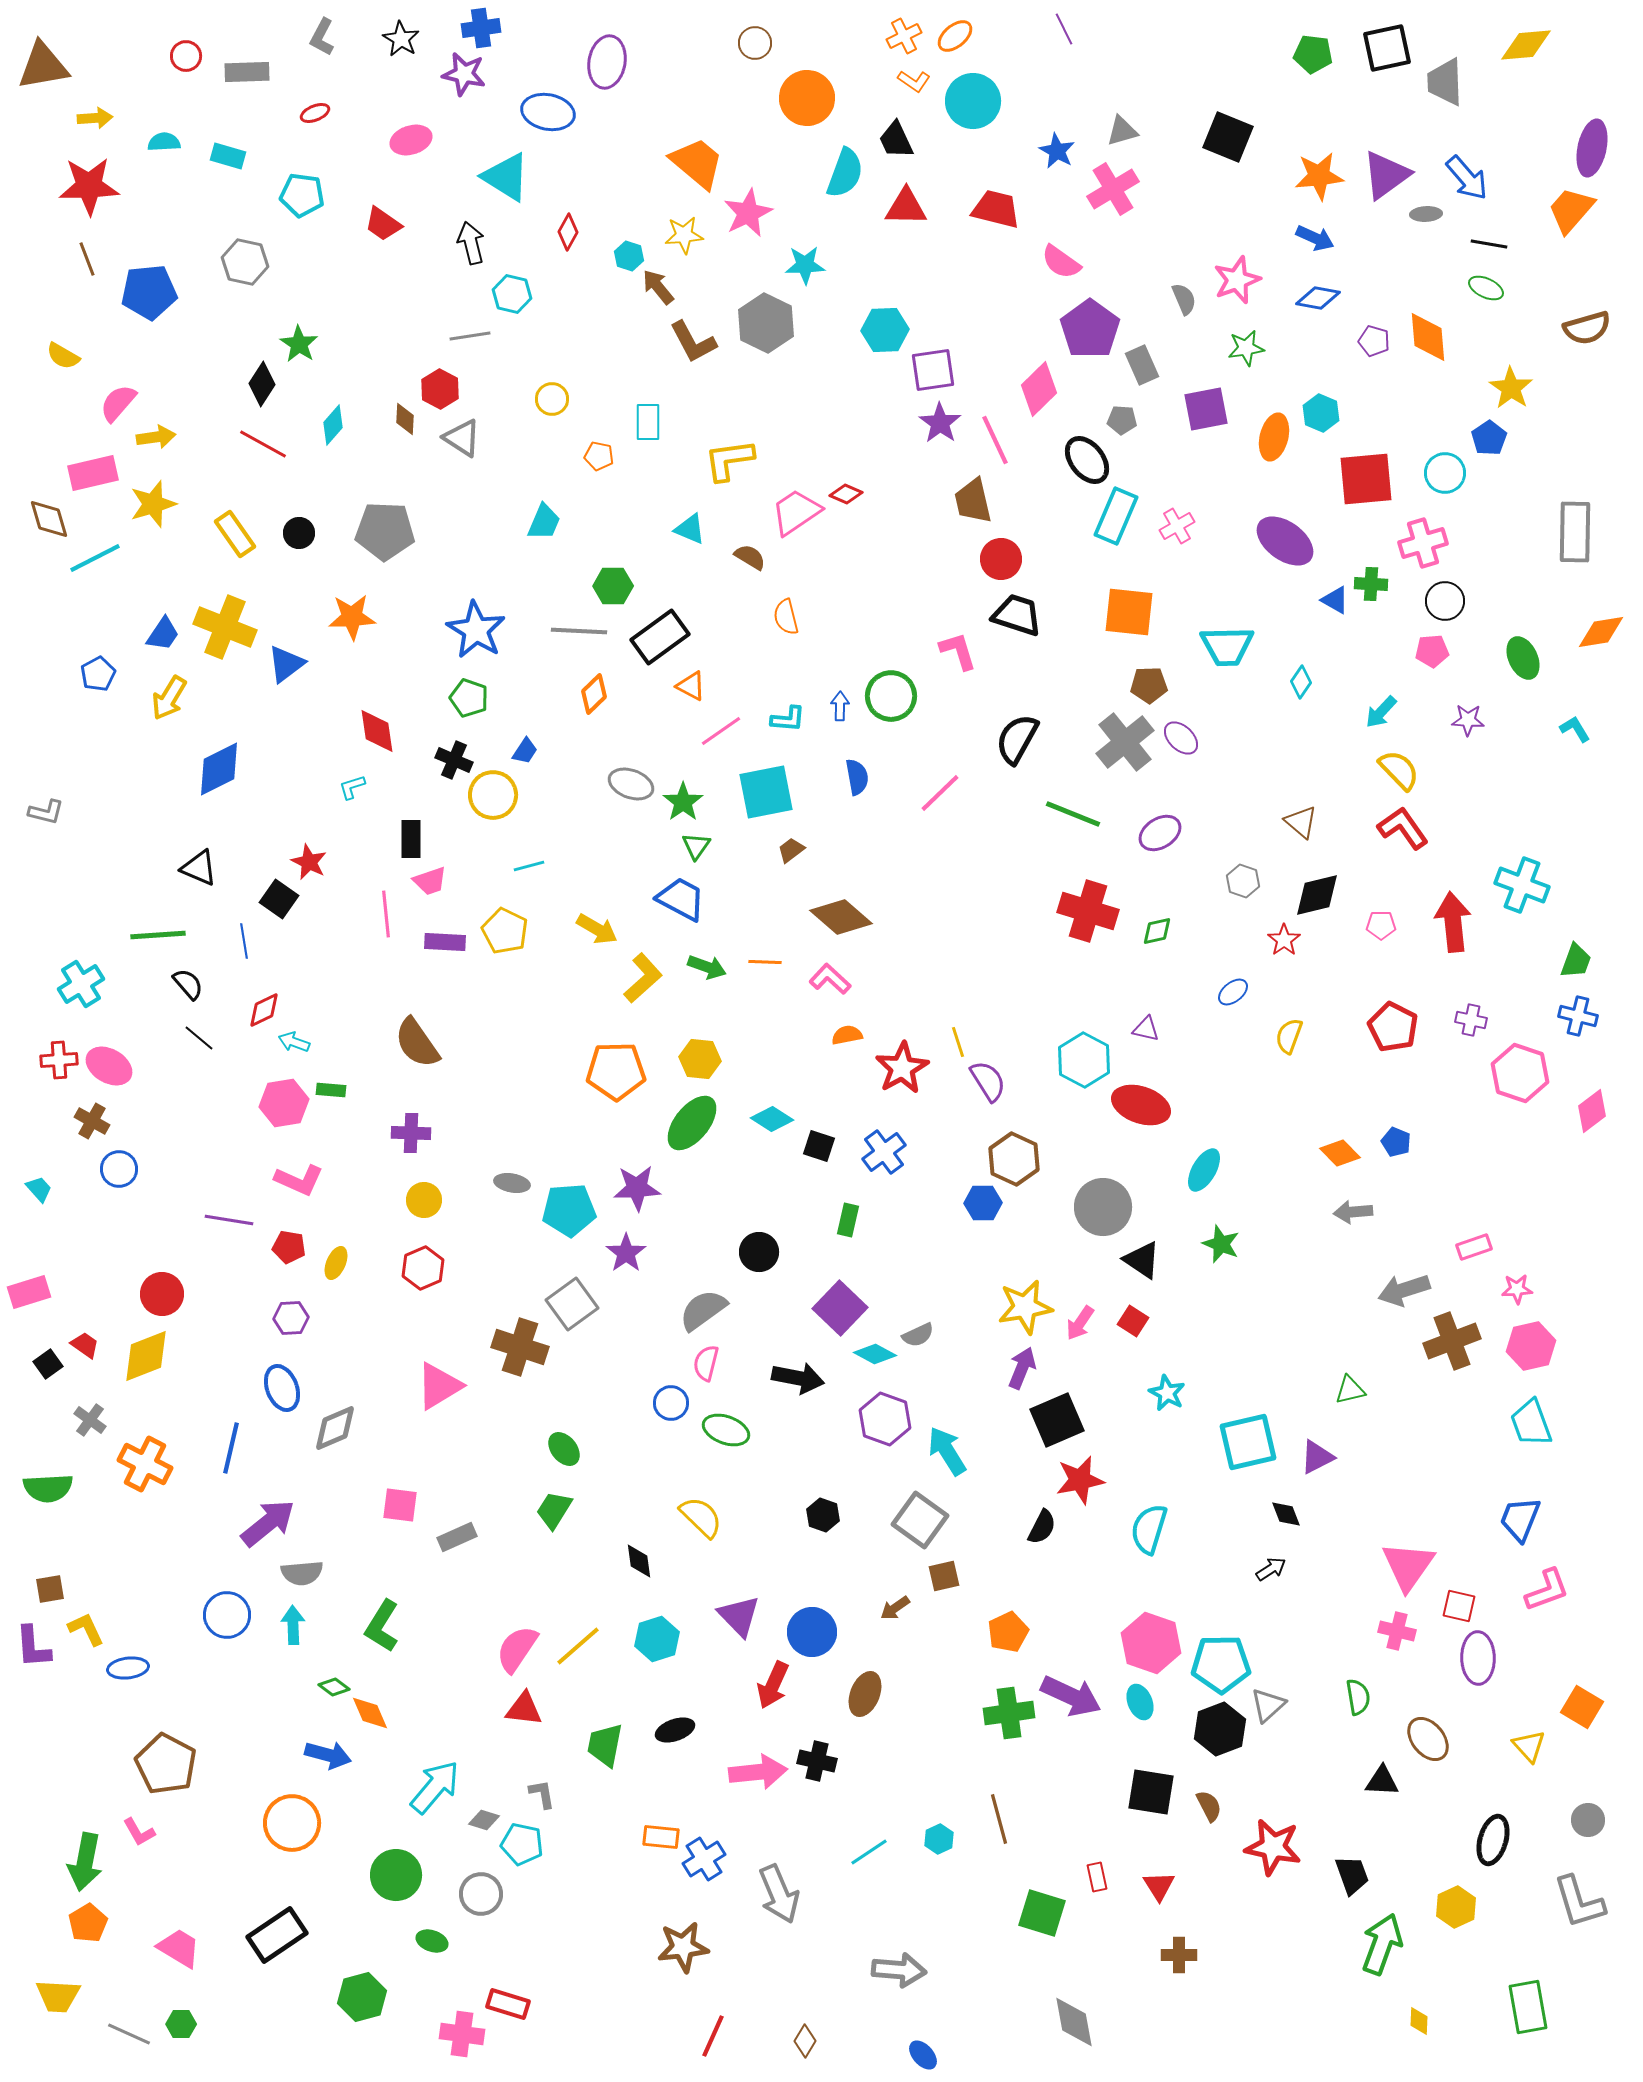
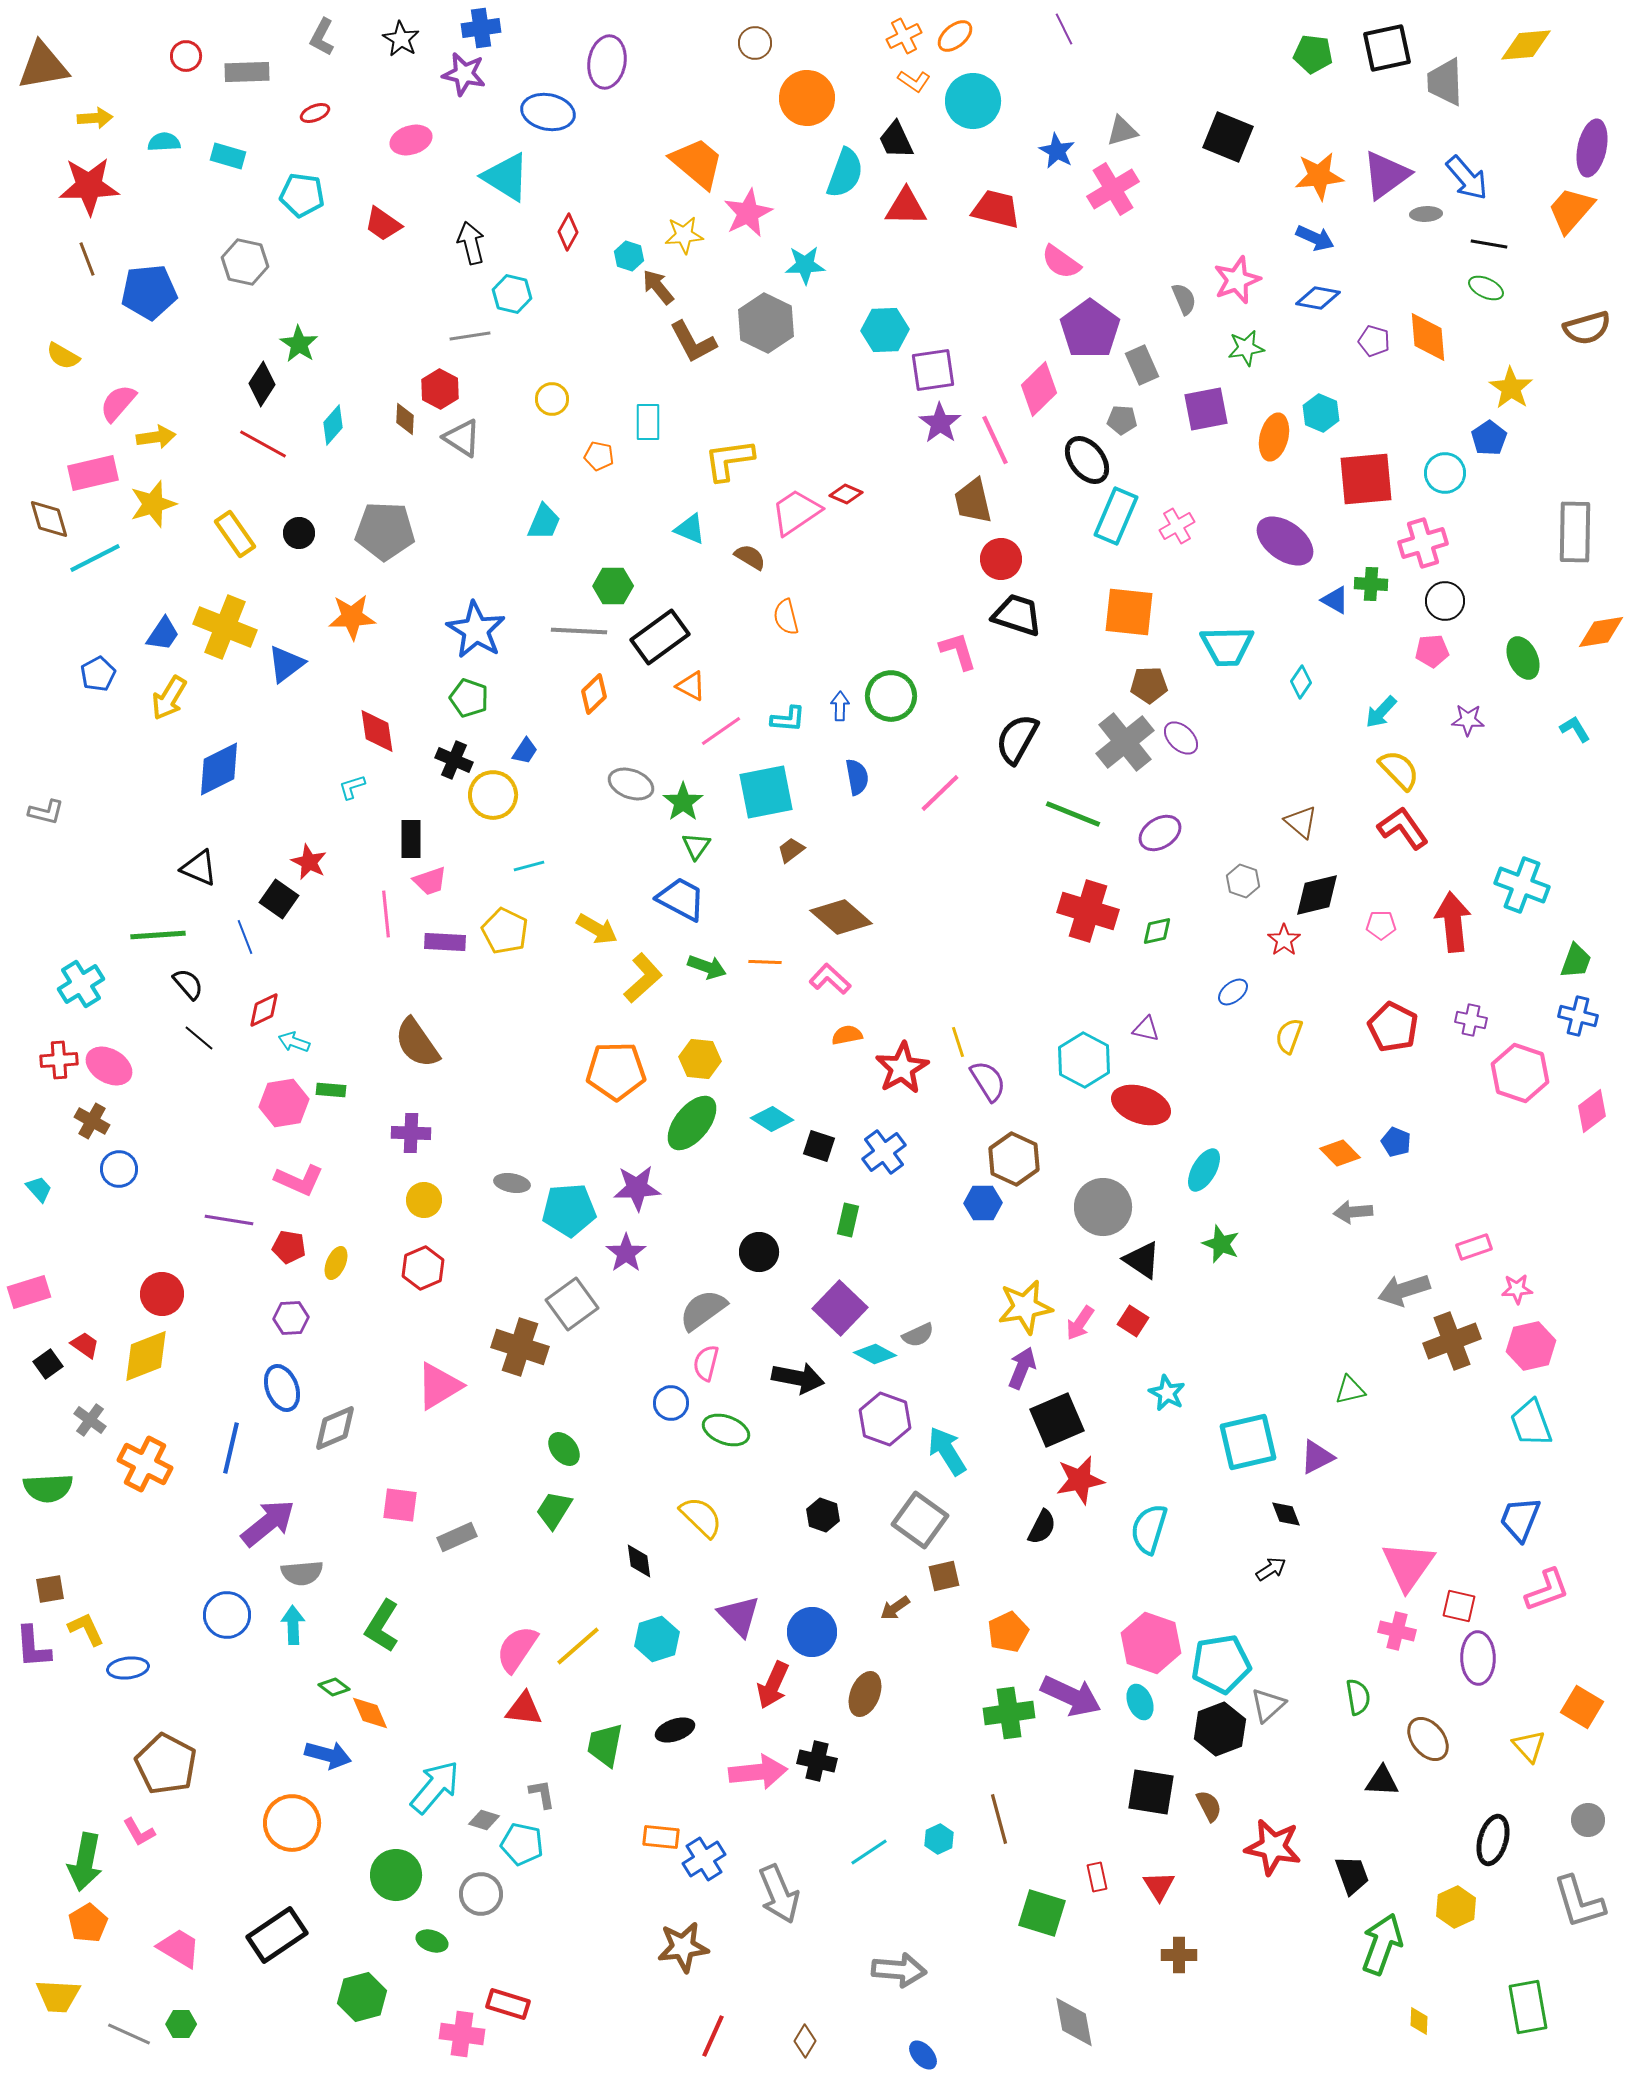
blue line at (244, 941): moved 1 px right, 4 px up; rotated 12 degrees counterclockwise
cyan pentagon at (1221, 1664): rotated 8 degrees counterclockwise
